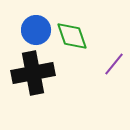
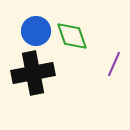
blue circle: moved 1 px down
purple line: rotated 15 degrees counterclockwise
